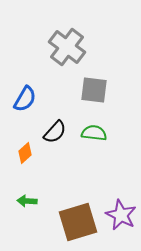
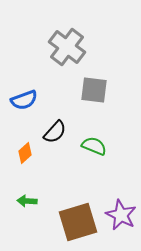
blue semicircle: moved 1 px left, 1 px down; rotated 40 degrees clockwise
green semicircle: moved 13 px down; rotated 15 degrees clockwise
